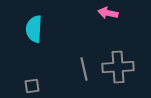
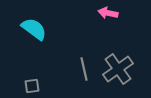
cyan semicircle: rotated 124 degrees clockwise
gray cross: moved 2 px down; rotated 32 degrees counterclockwise
